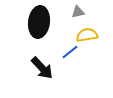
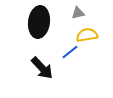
gray triangle: moved 1 px down
